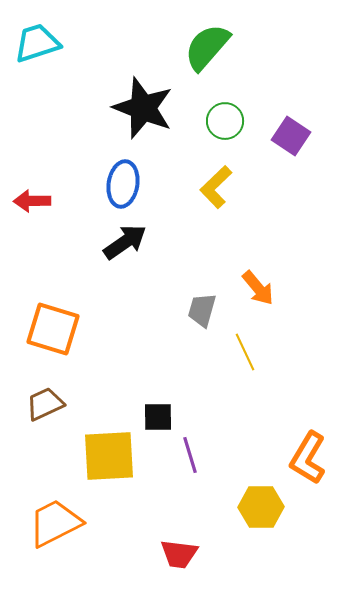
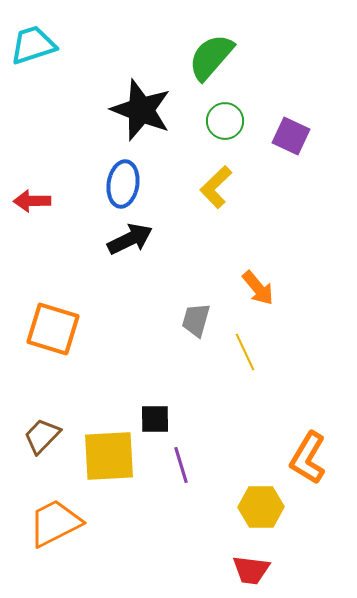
cyan trapezoid: moved 4 px left, 2 px down
green semicircle: moved 4 px right, 10 px down
black star: moved 2 px left, 2 px down
purple square: rotated 9 degrees counterclockwise
black arrow: moved 5 px right, 3 px up; rotated 9 degrees clockwise
gray trapezoid: moved 6 px left, 10 px down
brown trapezoid: moved 3 px left, 32 px down; rotated 21 degrees counterclockwise
black square: moved 3 px left, 2 px down
purple line: moved 9 px left, 10 px down
red trapezoid: moved 72 px right, 16 px down
